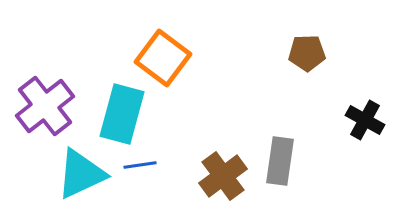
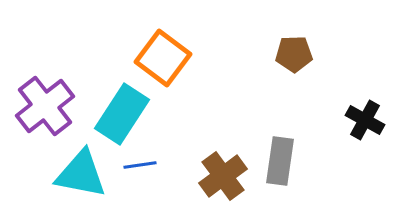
brown pentagon: moved 13 px left, 1 px down
cyan rectangle: rotated 18 degrees clockwise
cyan triangle: rotated 36 degrees clockwise
